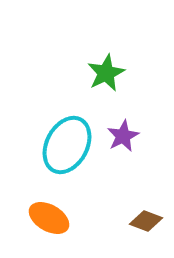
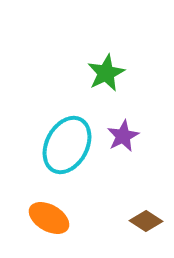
brown diamond: rotated 12 degrees clockwise
